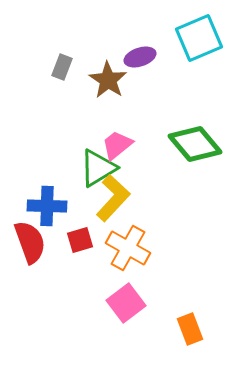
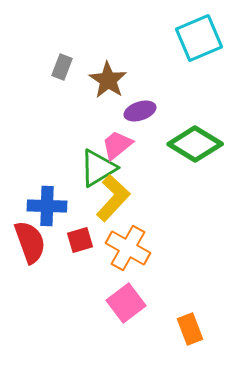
purple ellipse: moved 54 px down
green diamond: rotated 18 degrees counterclockwise
